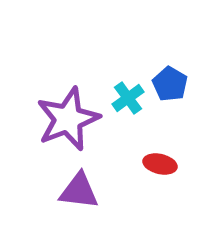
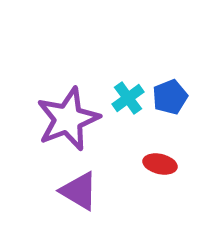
blue pentagon: moved 13 px down; rotated 20 degrees clockwise
purple triangle: rotated 24 degrees clockwise
